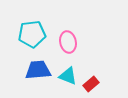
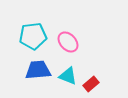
cyan pentagon: moved 1 px right, 2 px down
pink ellipse: rotated 30 degrees counterclockwise
